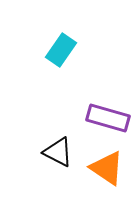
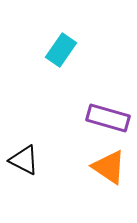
black triangle: moved 34 px left, 8 px down
orange triangle: moved 2 px right, 1 px up
